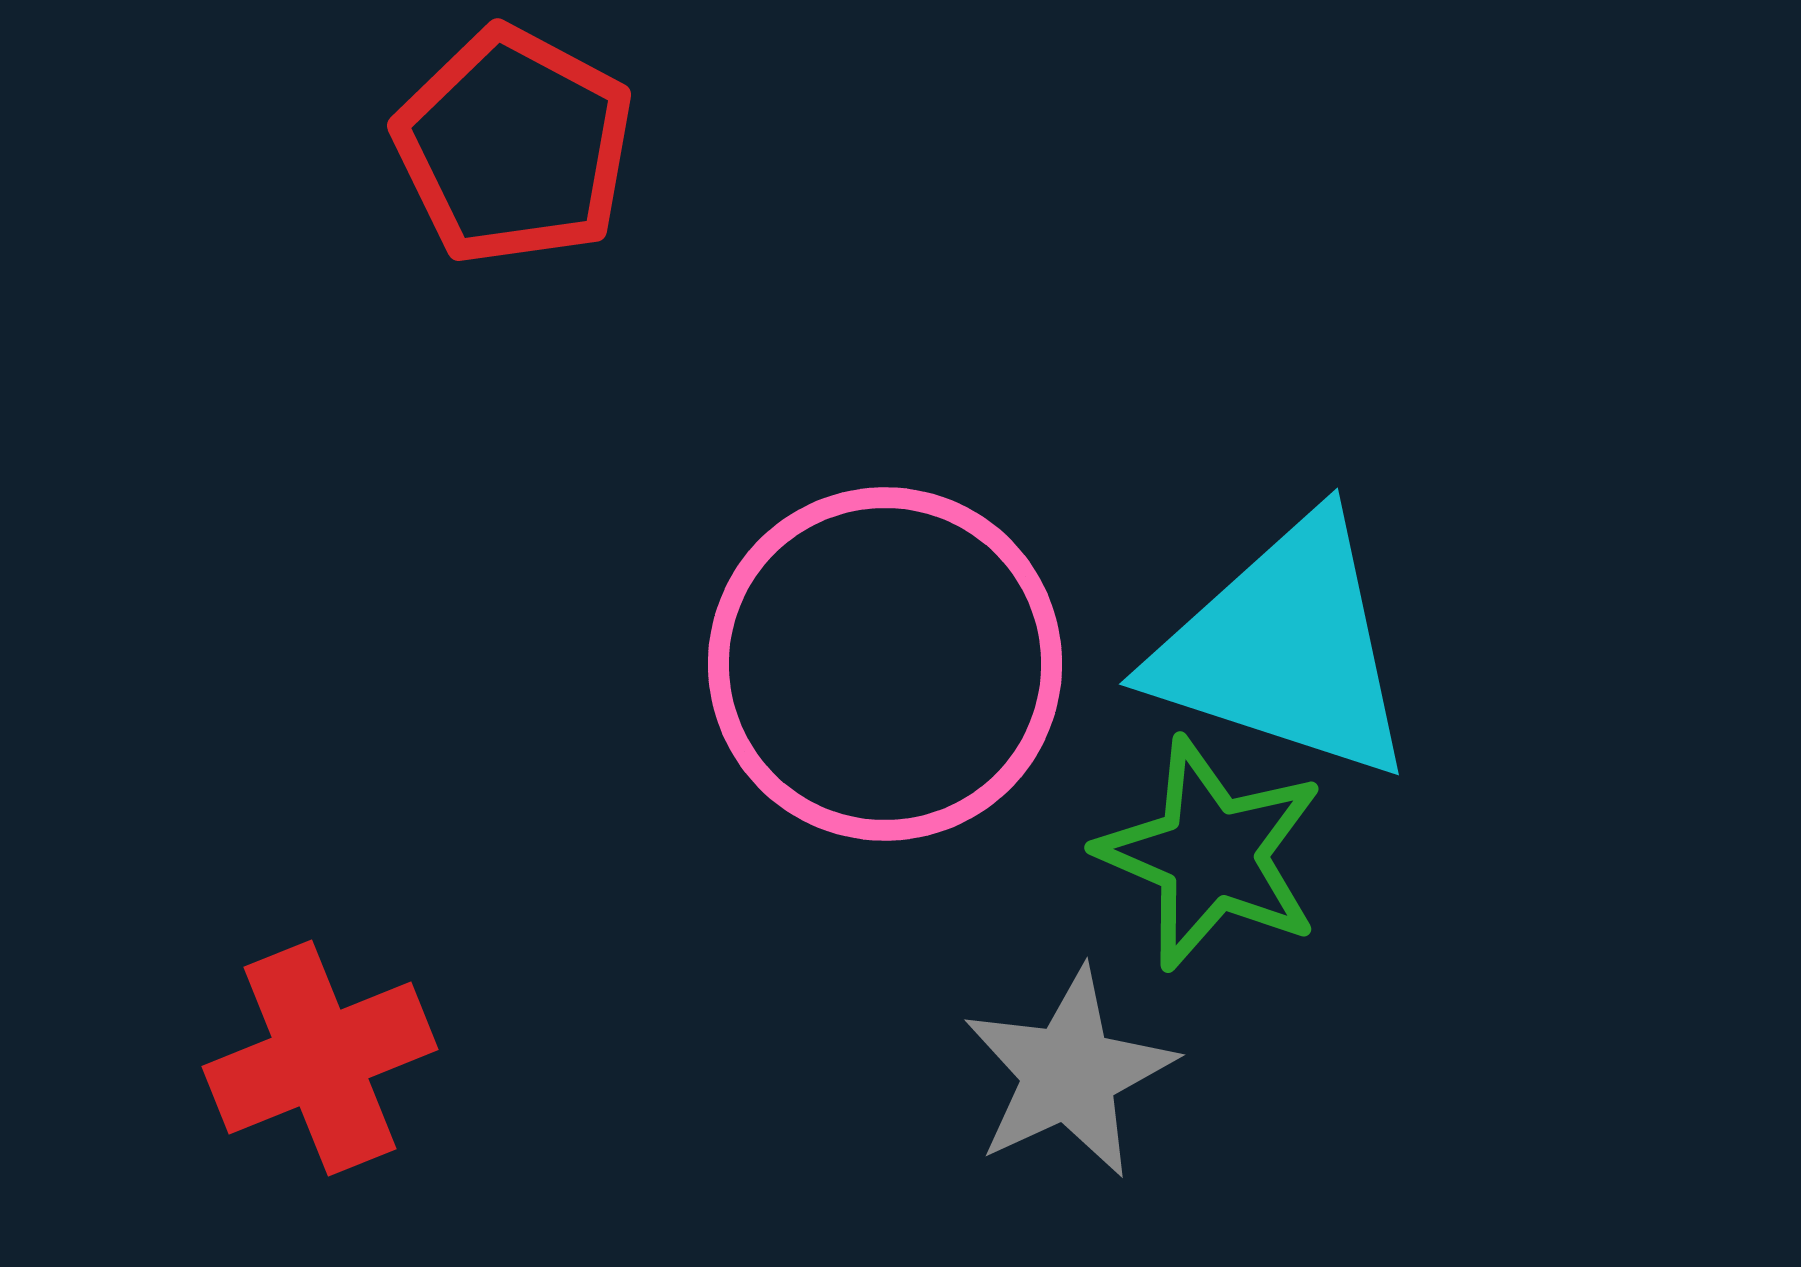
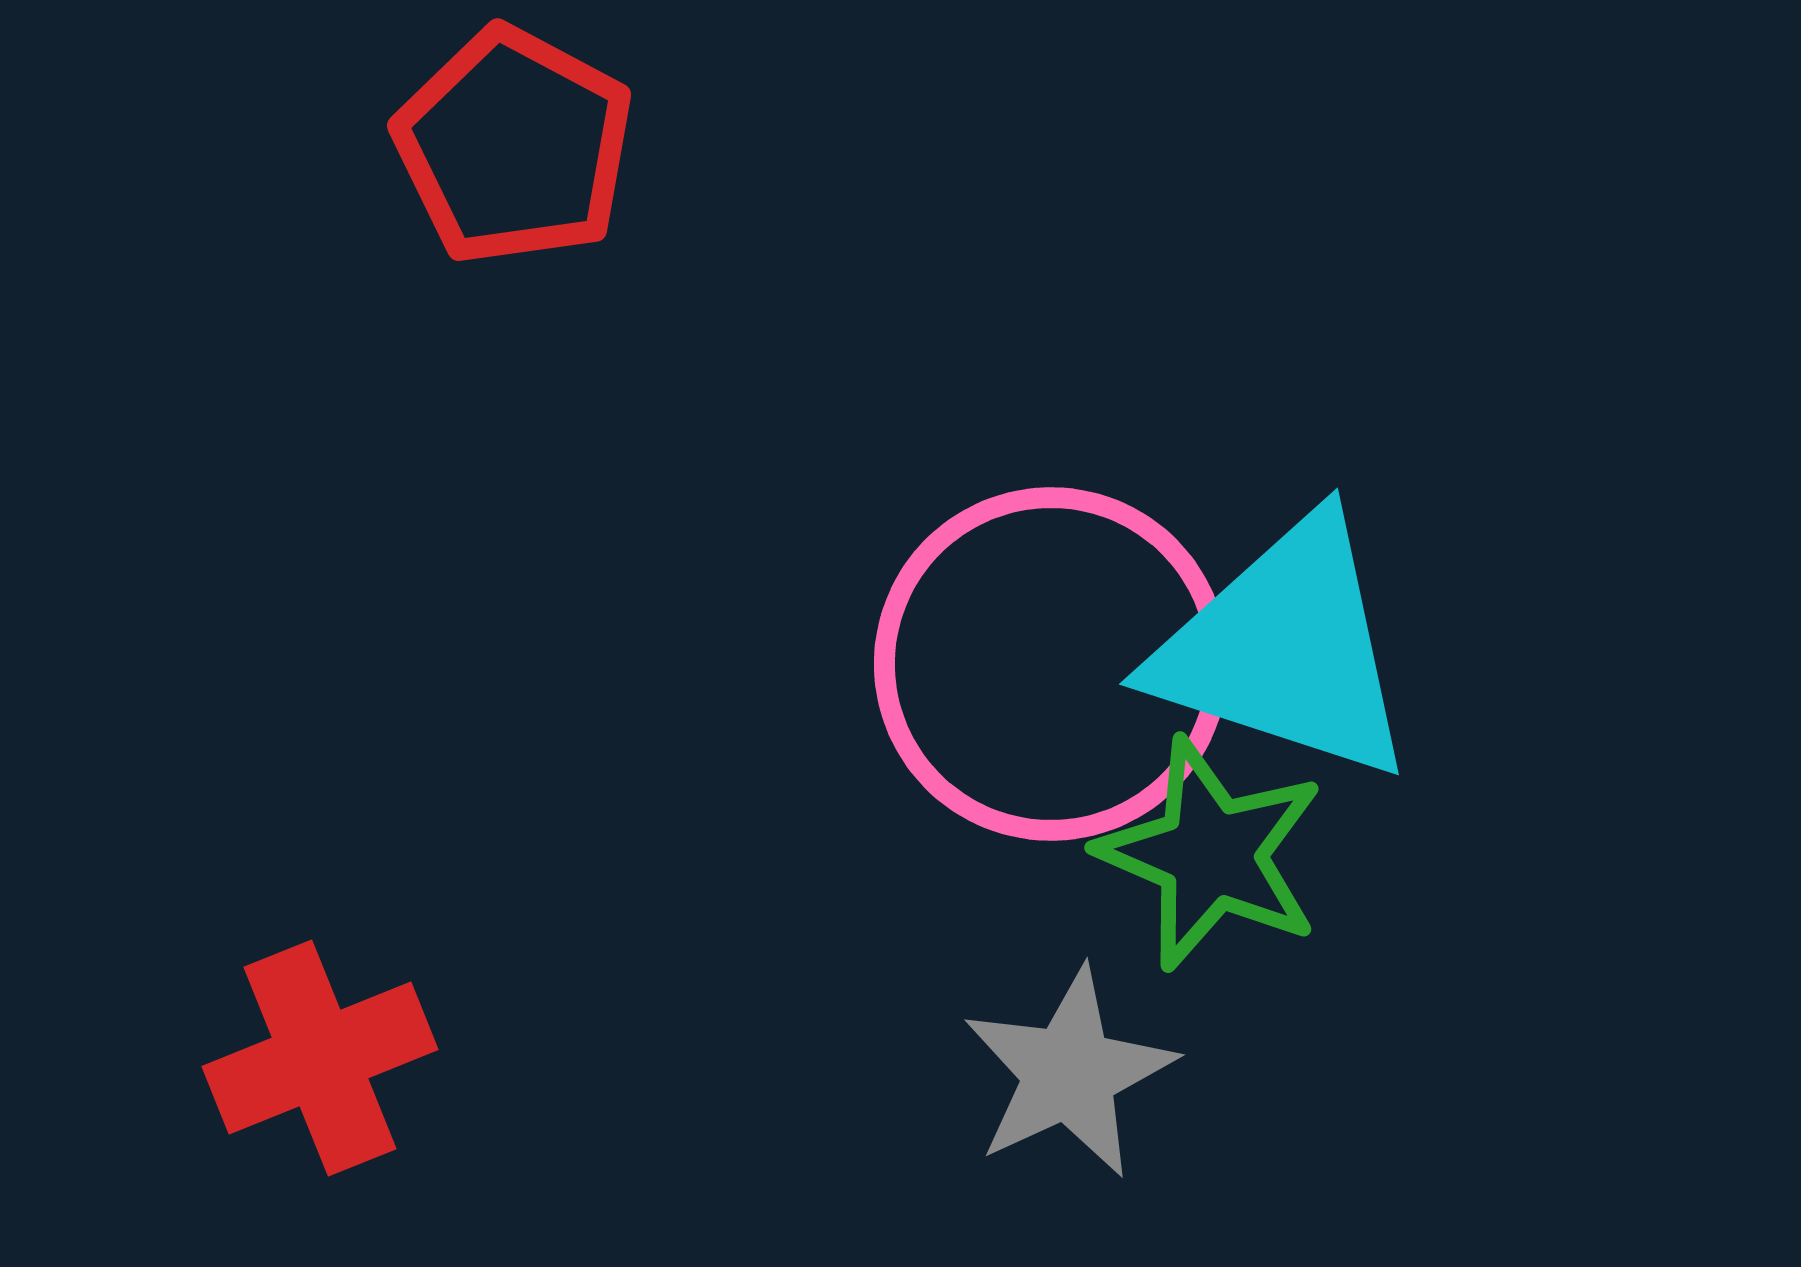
pink circle: moved 166 px right
